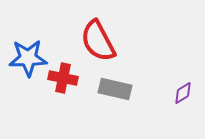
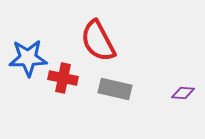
purple diamond: rotated 35 degrees clockwise
